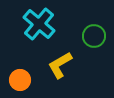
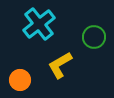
cyan cross: rotated 12 degrees clockwise
green circle: moved 1 px down
